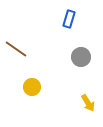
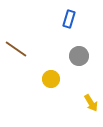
gray circle: moved 2 px left, 1 px up
yellow circle: moved 19 px right, 8 px up
yellow arrow: moved 3 px right
